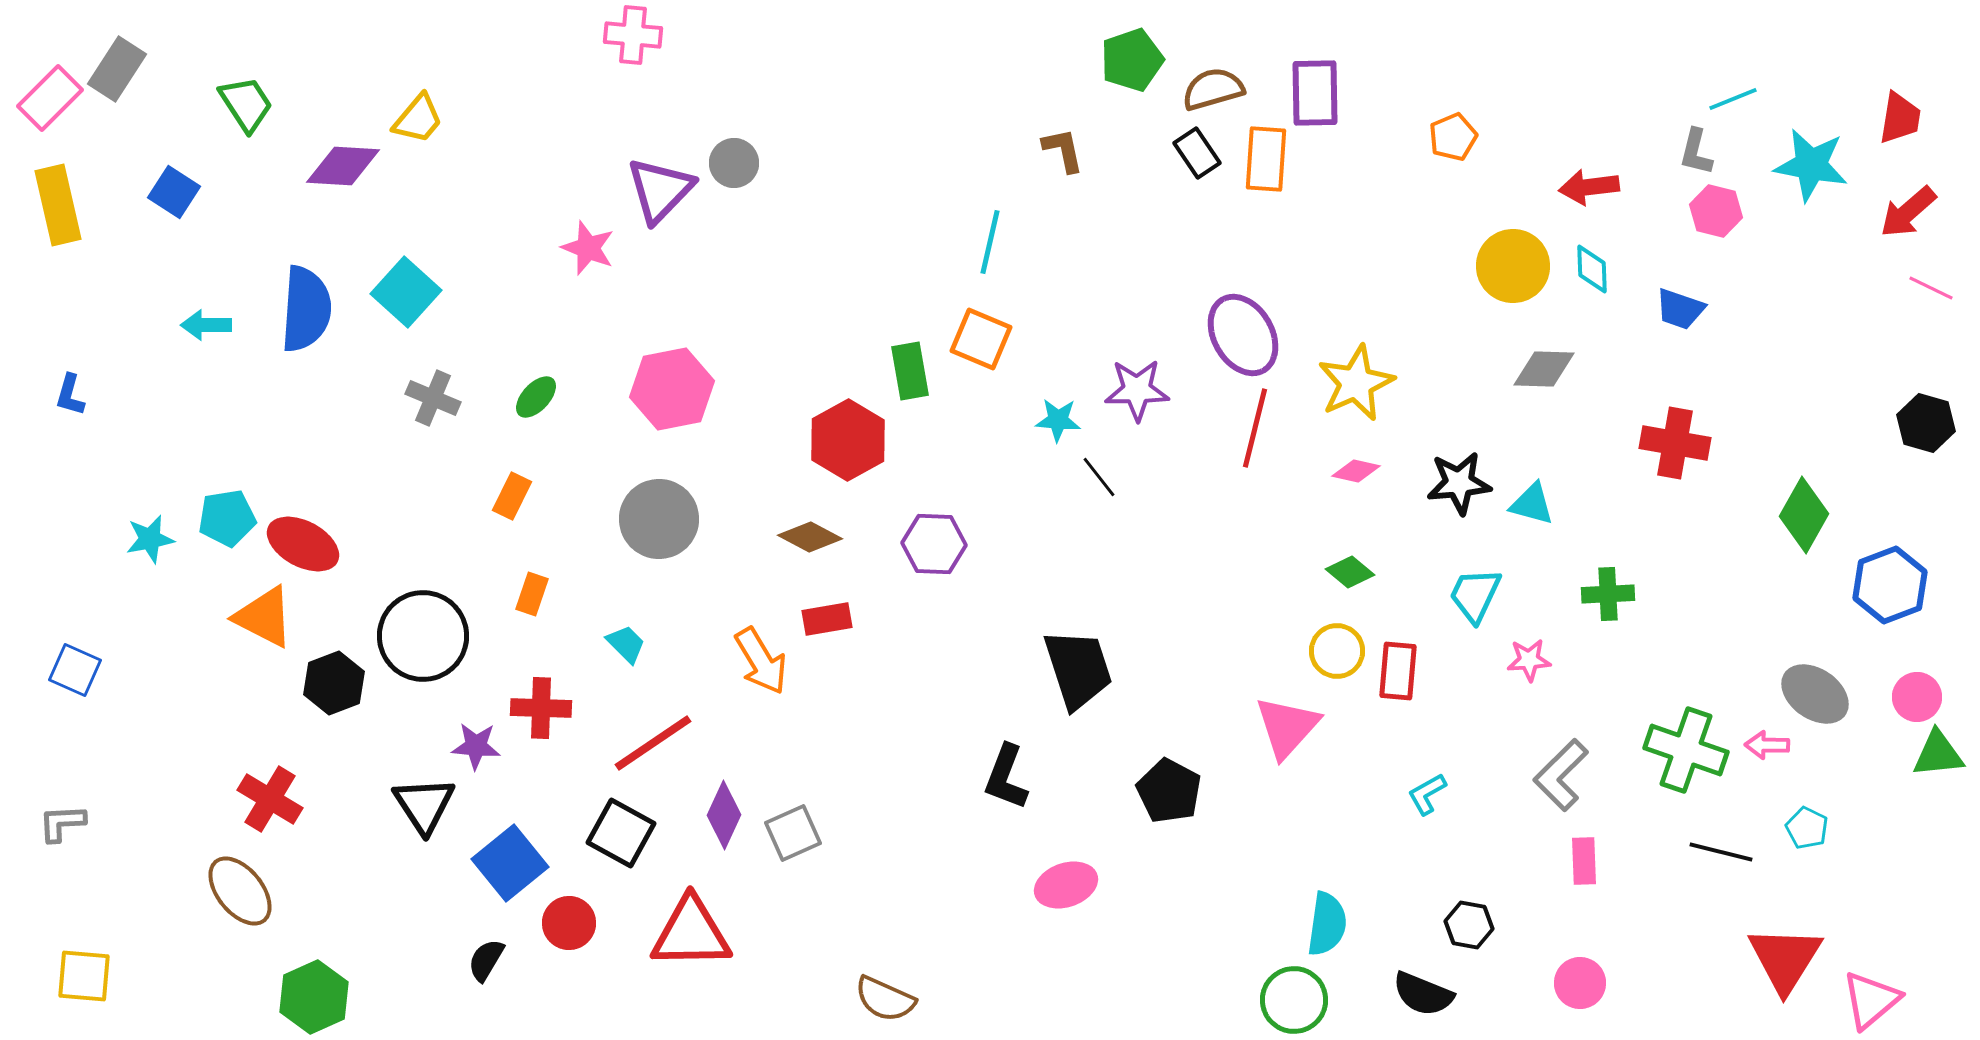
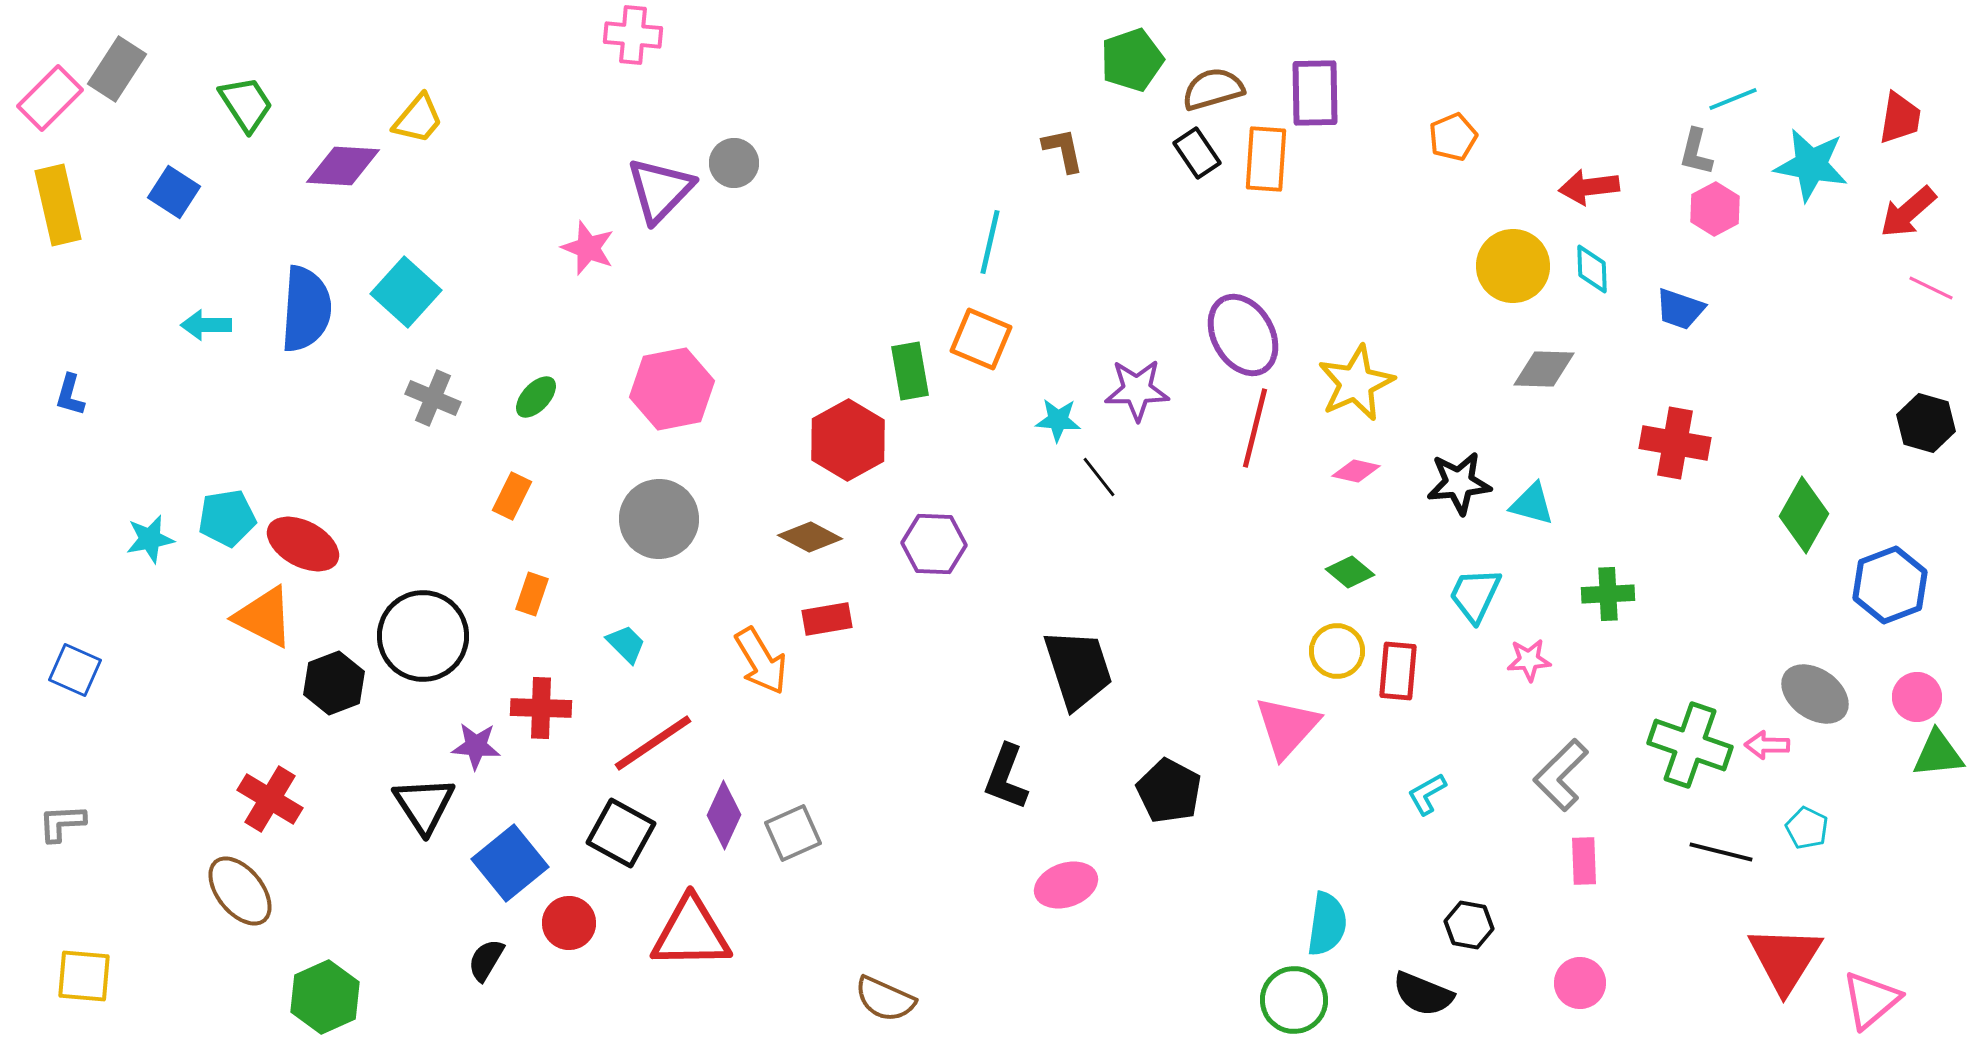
pink hexagon at (1716, 211): moved 1 px left, 2 px up; rotated 18 degrees clockwise
green cross at (1686, 750): moved 4 px right, 5 px up
green hexagon at (314, 997): moved 11 px right
